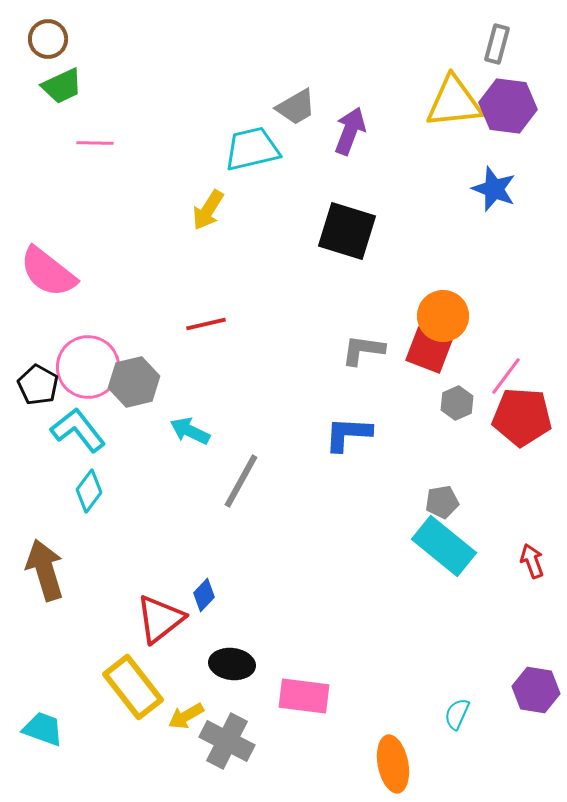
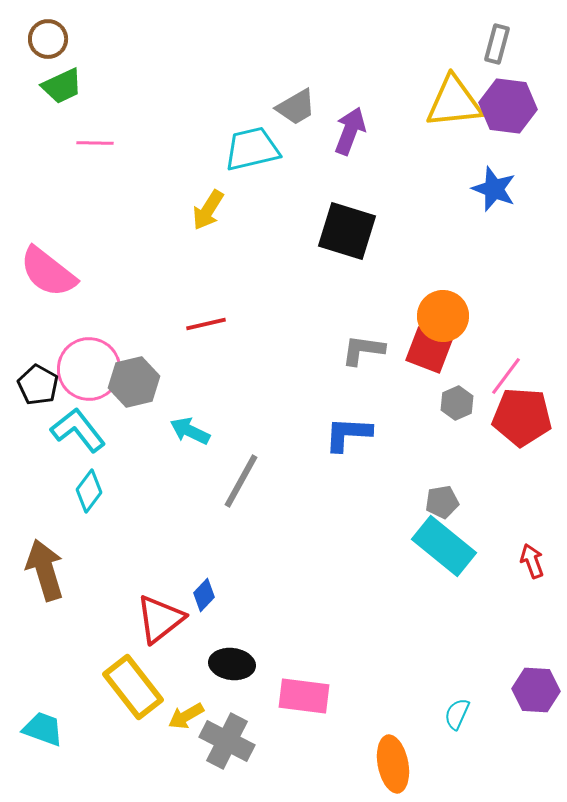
pink circle at (88, 367): moved 1 px right, 2 px down
purple hexagon at (536, 690): rotated 6 degrees counterclockwise
